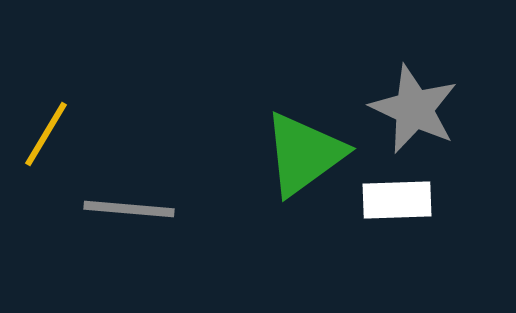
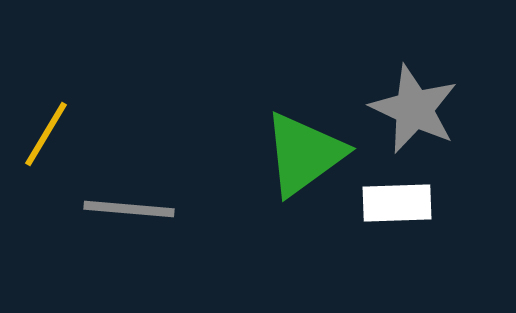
white rectangle: moved 3 px down
